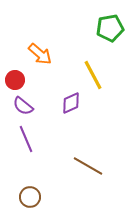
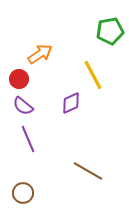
green pentagon: moved 3 px down
orange arrow: rotated 75 degrees counterclockwise
red circle: moved 4 px right, 1 px up
purple line: moved 2 px right
brown line: moved 5 px down
brown circle: moved 7 px left, 4 px up
